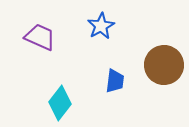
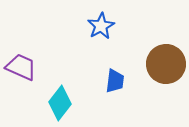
purple trapezoid: moved 19 px left, 30 px down
brown circle: moved 2 px right, 1 px up
